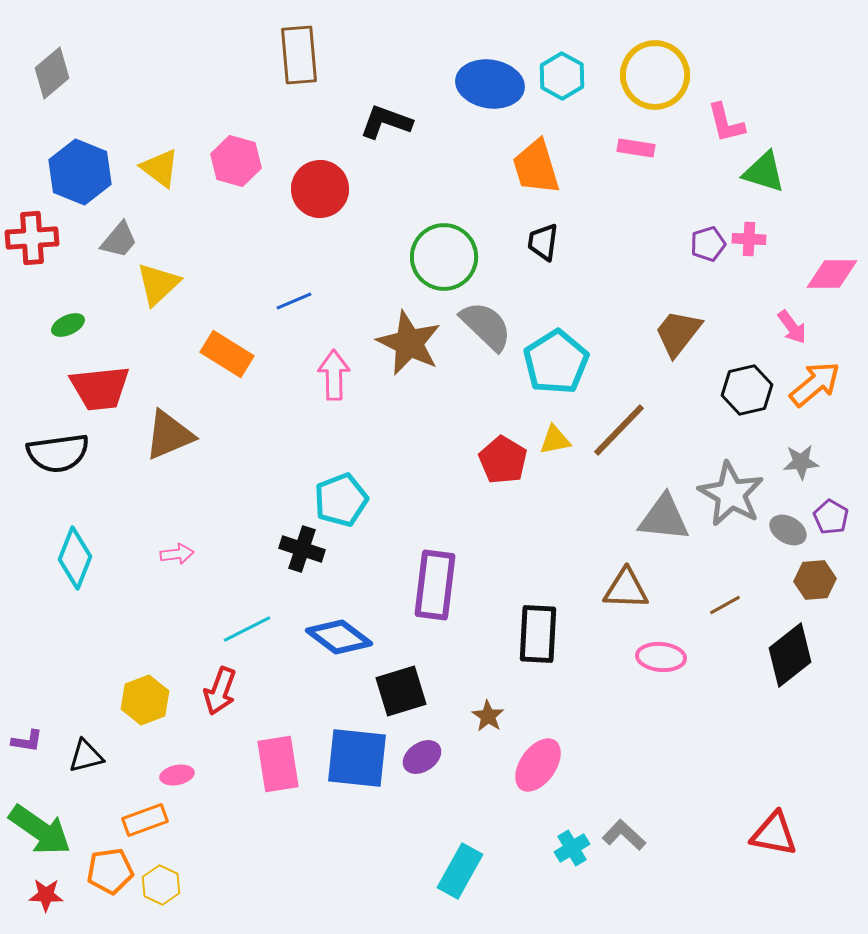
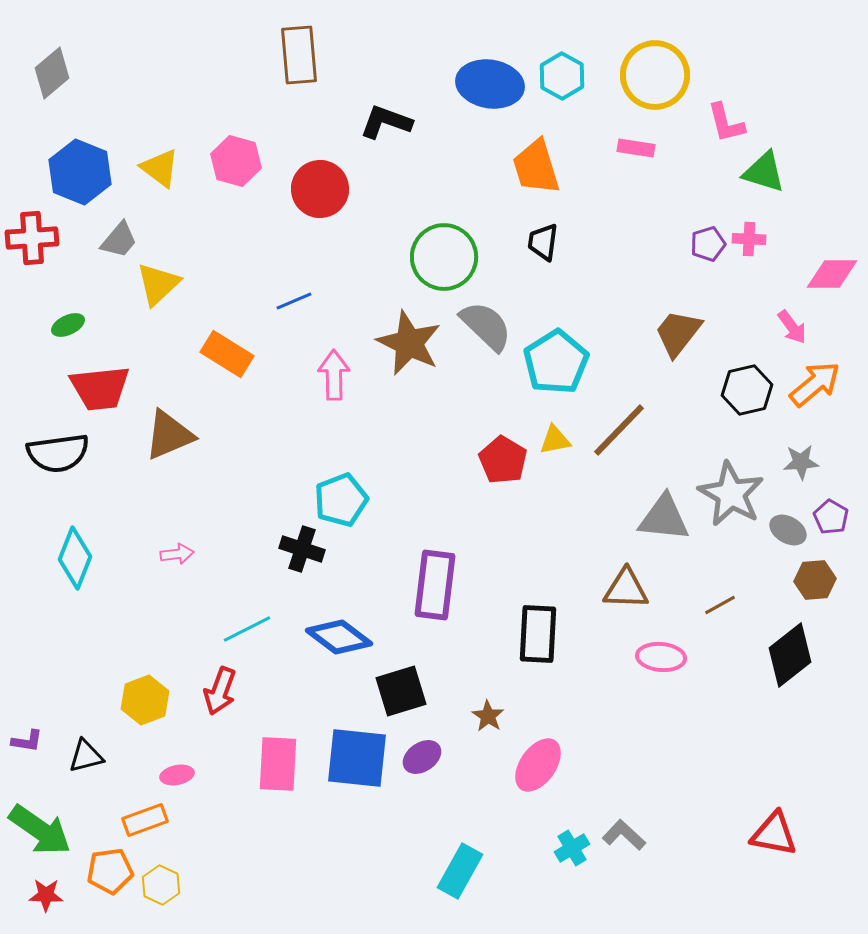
brown line at (725, 605): moved 5 px left
pink rectangle at (278, 764): rotated 12 degrees clockwise
